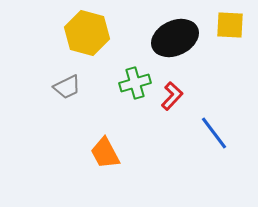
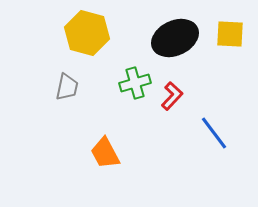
yellow square: moved 9 px down
gray trapezoid: rotated 52 degrees counterclockwise
